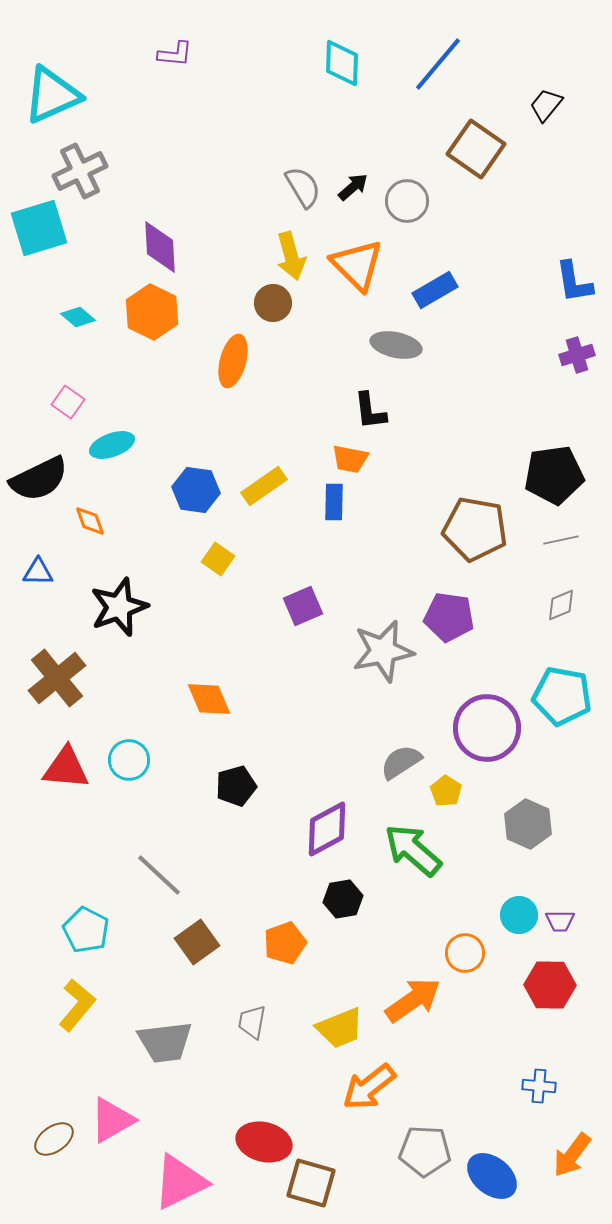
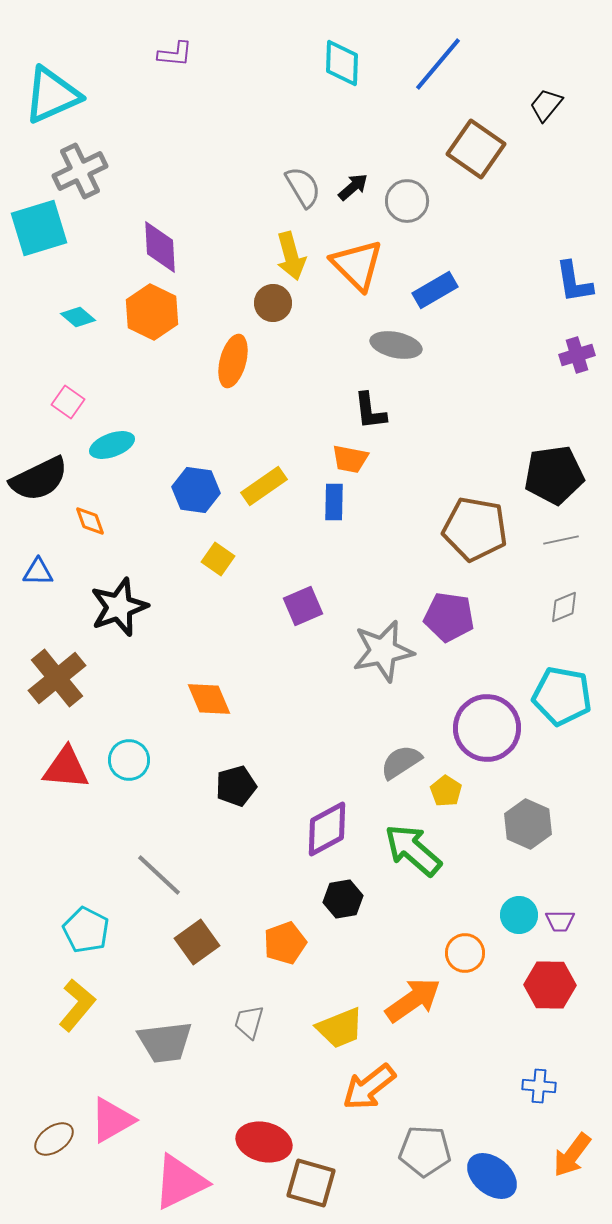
gray diamond at (561, 605): moved 3 px right, 2 px down
gray trapezoid at (252, 1022): moved 3 px left; rotated 6 degrees clockwise
